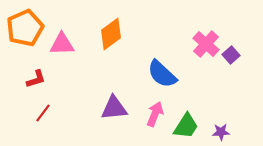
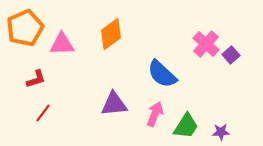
purple triangle: moved 4 px up
